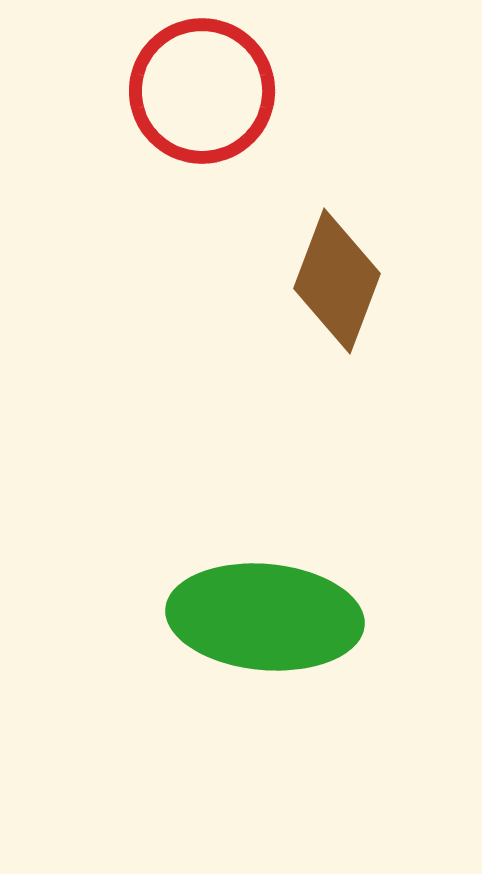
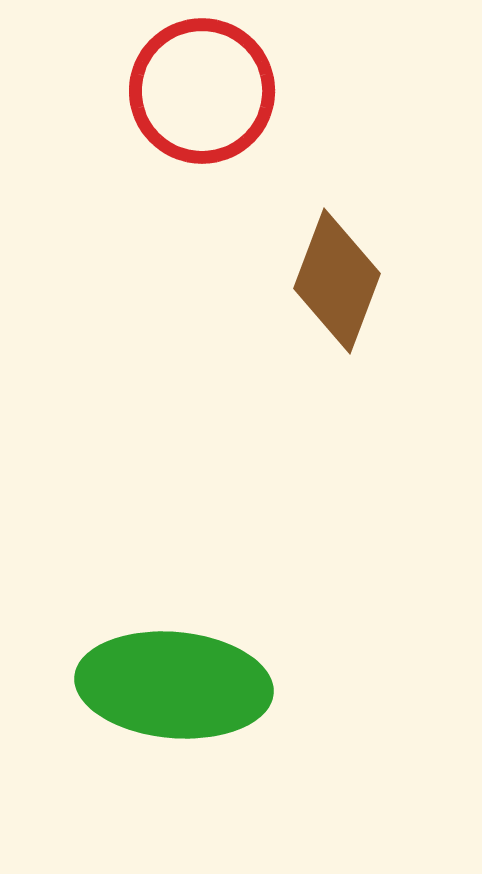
green ellipse: moved 91 px left, 68 px down
